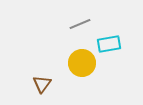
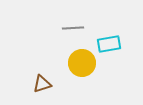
gray line: moved 7 px left, 4 px down; rotated 20 degrees clockwise
brown triangle: rotated 36 degrees clockwise
